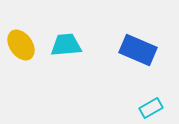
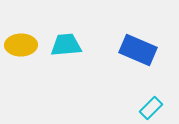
yellow ellipse: rotated 56 degrees counterclockwise
cyan rectangle: rotated 15 degrees counterclockwise
